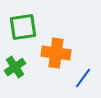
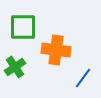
green square: rotated 8 degrees clockwise
orange cross: moved 3 px up
